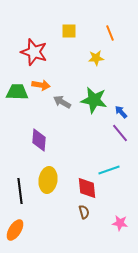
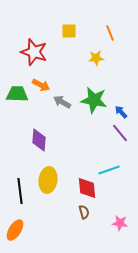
orange arrow: rotated 18 degrees clockwise
green trapezoid: moved 2 px down
